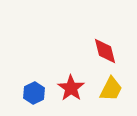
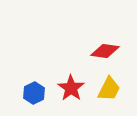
red diamond: rotated 68 degrees counterclockwise
yellow trapezoid: moved 2 px left
